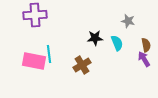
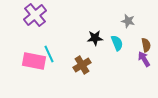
purple cross: rotated 35 degrees counterclockwise
cyan line: rotated 18 degrees counterclockwise
